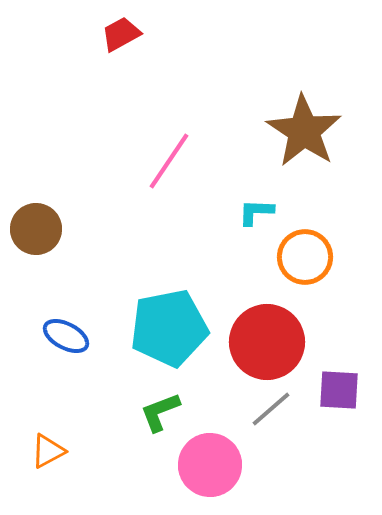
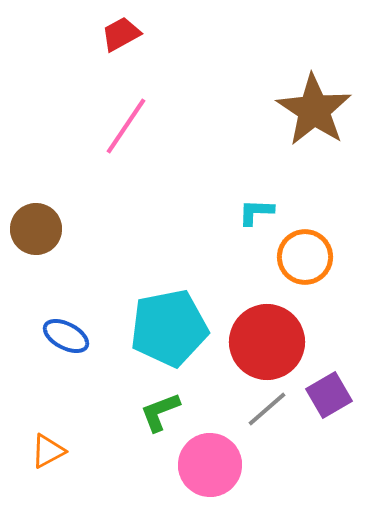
brown star: moved 10 px right, 21 px up
pink line: moved 43 px left, 35 px up
purple square: moved 10 px left, 5 px down; rotated 33 degrees counterclockwise
gray line: moved 4 px left
